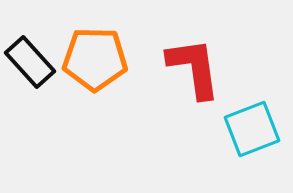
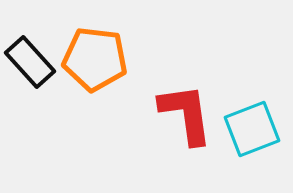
orange pentagon: rotated 6 degrees clockwise
red L-shape: moved 8 px left, 46 px down
